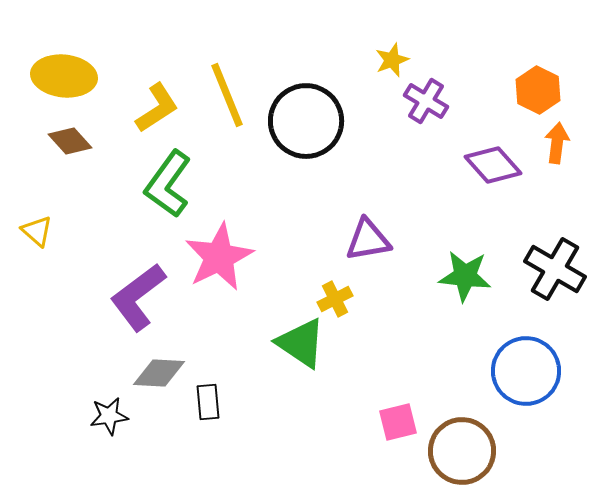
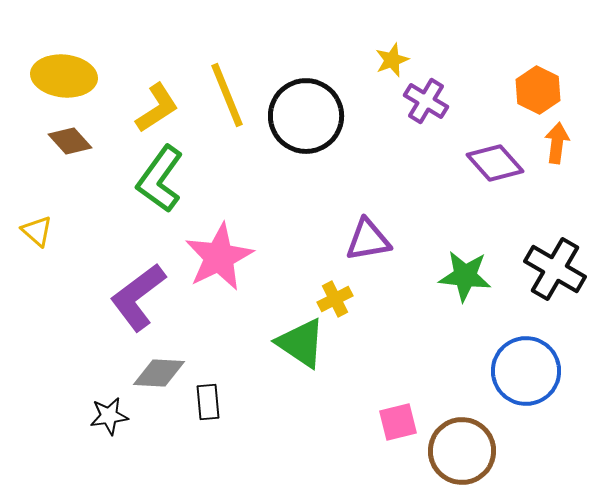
black circle: moved 5 px up
purple diamond: moved 2 px right, 2 px up
green L-shape: moved 8 px left, 5 px up
